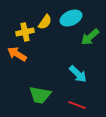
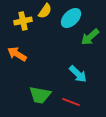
cyan ellipse: rotated 20 degrees counterclockwise
yellow semicircle: moved 11 px up
yellow cross: moved 2 px left, 11 px up
red line: moved 6 px left, 3 px up
